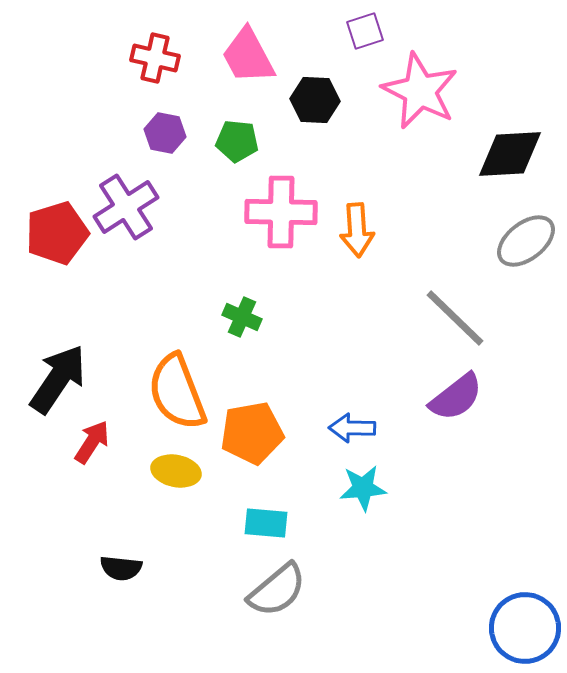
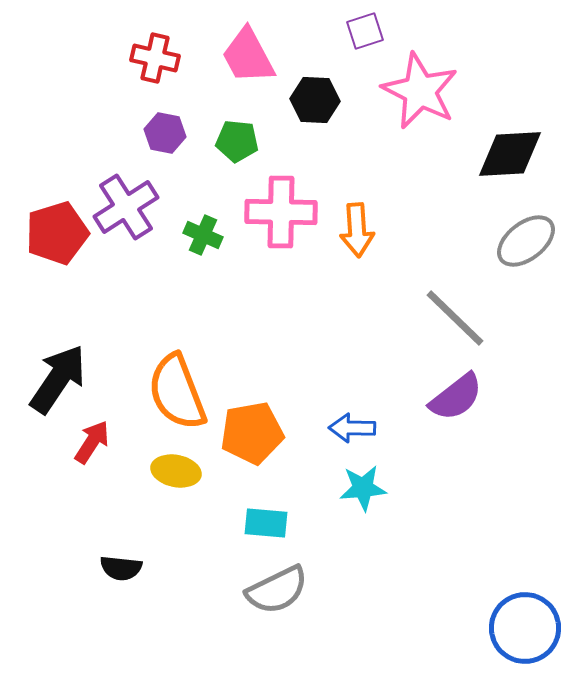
green cross: moved 39 px left, 82 px up
gray semicircle: rotated 14 degrees clockwise
